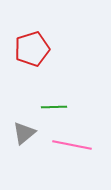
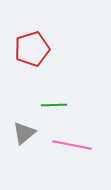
green line: moved 2 px up
